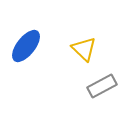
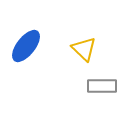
gray rectangle: rotated 28 degrees clockwise
